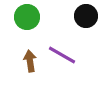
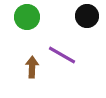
black circle: moved 1 px right
brown arrow: moved 2 px right, 6 px down; rotated 10 degrees clockwise
